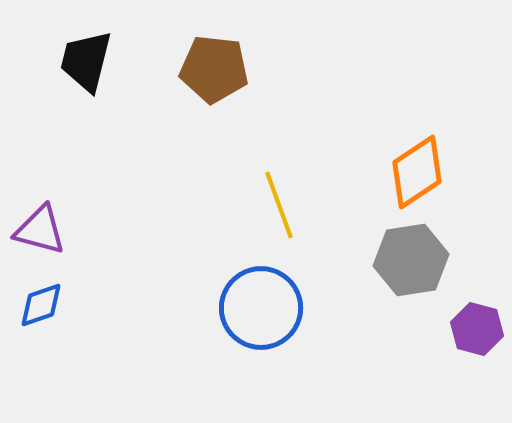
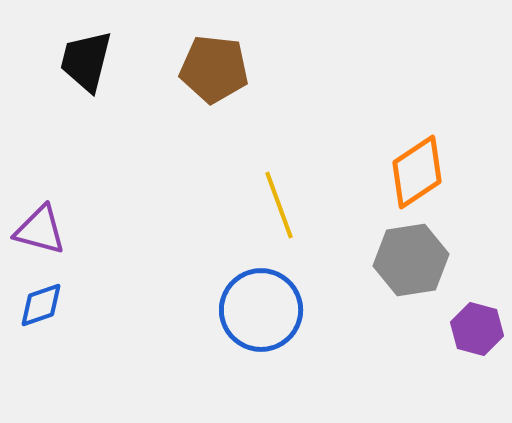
blue circle: moved 2 px down
